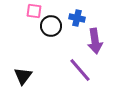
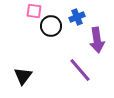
blue cross: moved 1 px up; rotated 35 degrees counterclockwise
purple arrow: moved 2 px right, 1 px up
